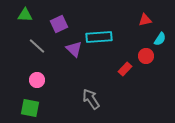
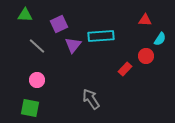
red triangle: rotated 16 degrees clockwise
cyan rectangle: moved 2 px right, 1 px up
purple triangle: moved 1 px left, 4 px up; rotated 24 degrees clockwise
